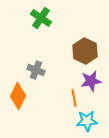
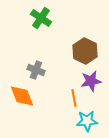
orange diamond: moved 4 px right; rotated 48 degrees counterclockwise
